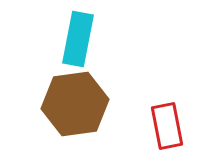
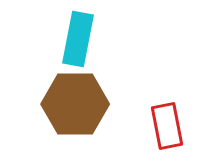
brown hexagon: rotated 8 degrees clockwise
